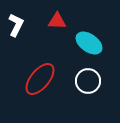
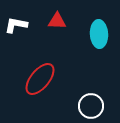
white L-shape: rotated 105 degrees counterclockwise
cyan ellipse: moved 10 px right, 9 px up; rotated 52 degrees clockwise
white circle: moved 3 px right, 25 px down
